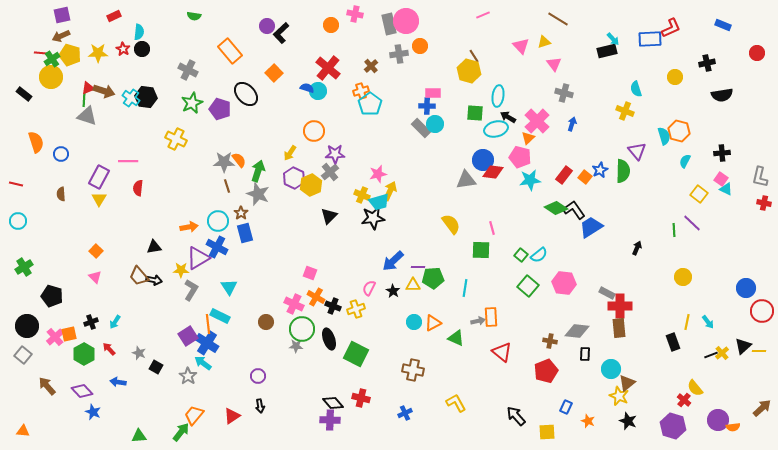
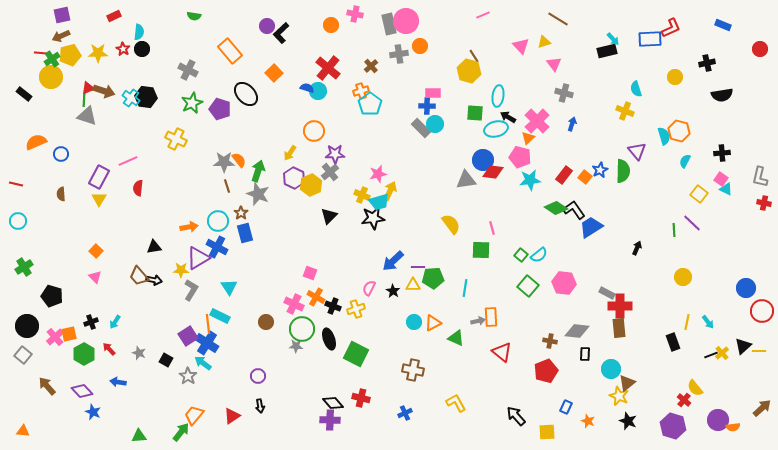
red circle at (757, 53): moved 3 px right, 4 px up
yellow pentagon at (70, 55): rotated 30 degrees counterclockwise
orange semicircle at (36, 142): rotated 95 degrees counterclockwise
pink line at (128, 161): rotated 24 degrees counterclockwise
black square at (156, 367): moved 10 px right, 7 px up
